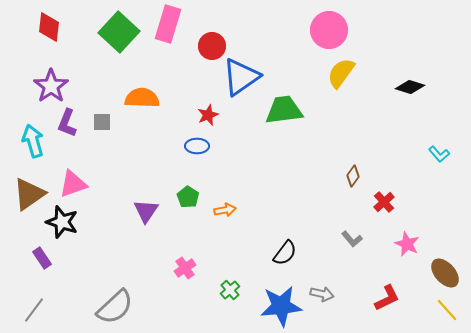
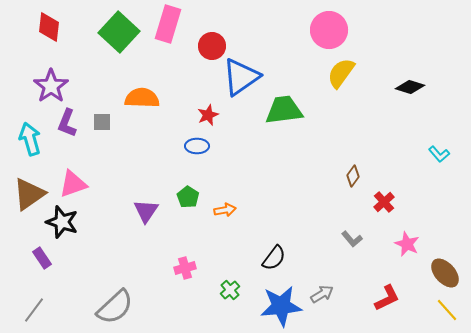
cyan arrow: moved 3 px left, 2 px up
black semicircle: moved 11 px left, 5 px down
pink cross: rotated 20 degrees clockwise
gray arrow: rotated 45 degrees counterclockwise
